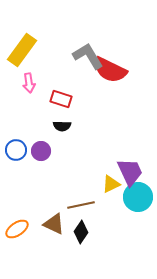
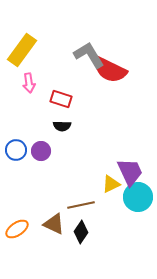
gray L-shape: moved 1 px right, 1 px up
